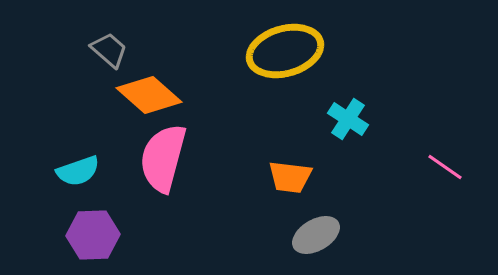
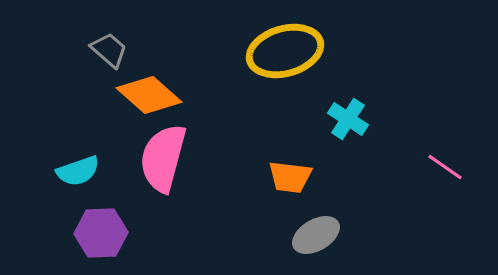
purple hexagon: moved 8 px right, 2 px up
